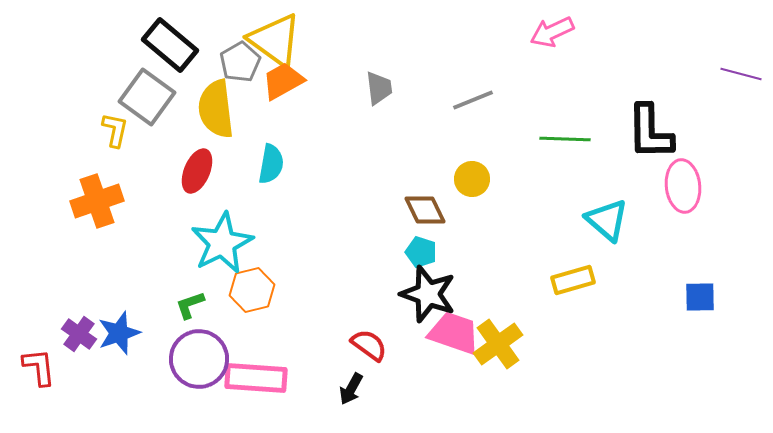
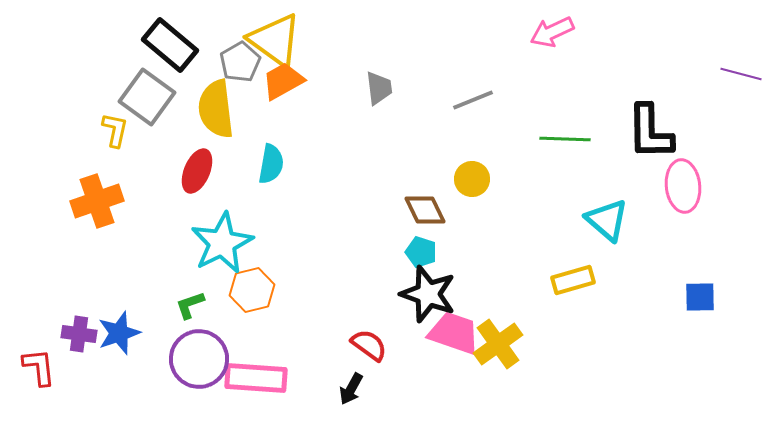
purple cross: rotated 28 degrees counterclockwise
